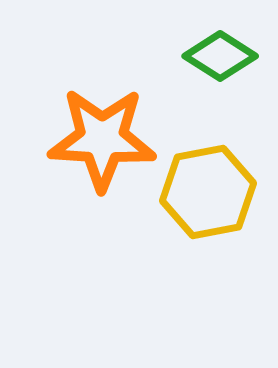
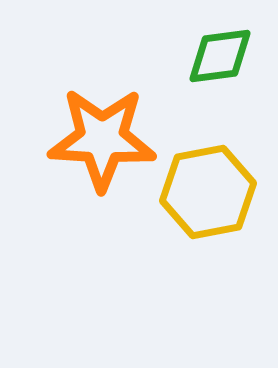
green diamond: rotated 40 degrees counterclockwise
